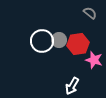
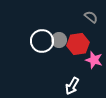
gray semicircle: moved 1 px right, 4 px down
